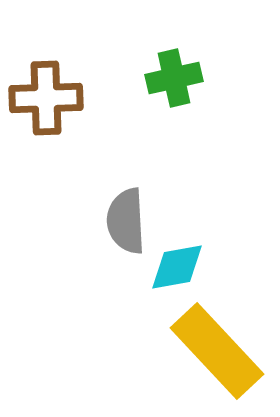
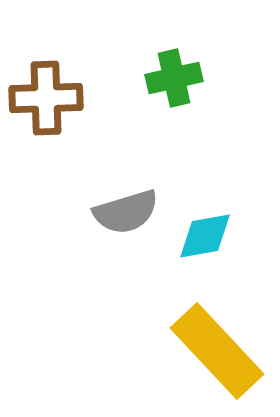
gray semicircle: moved 9 px up; rotated 104 degrees counterclockwise
cyan diamond: moved 28 px right, 31 px up
